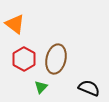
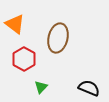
brown ellipse: moved 2 px right, 21 px up
